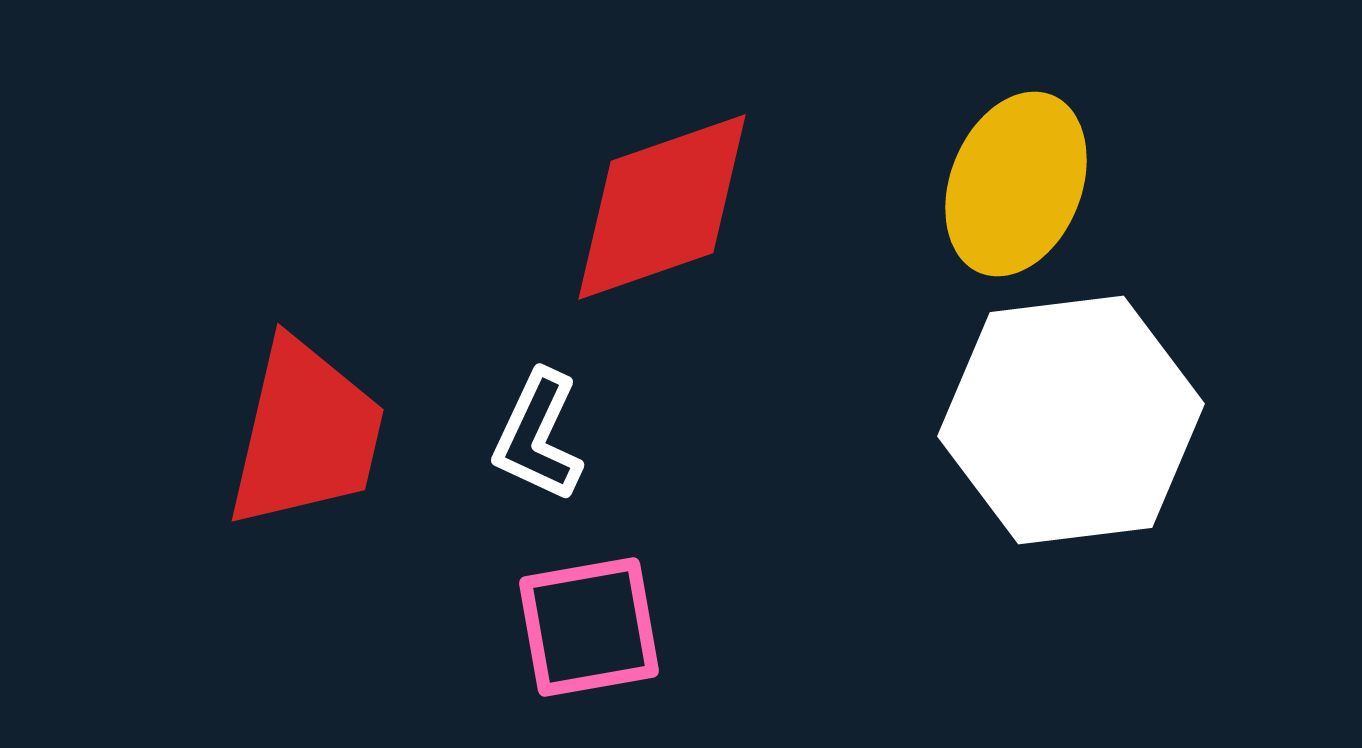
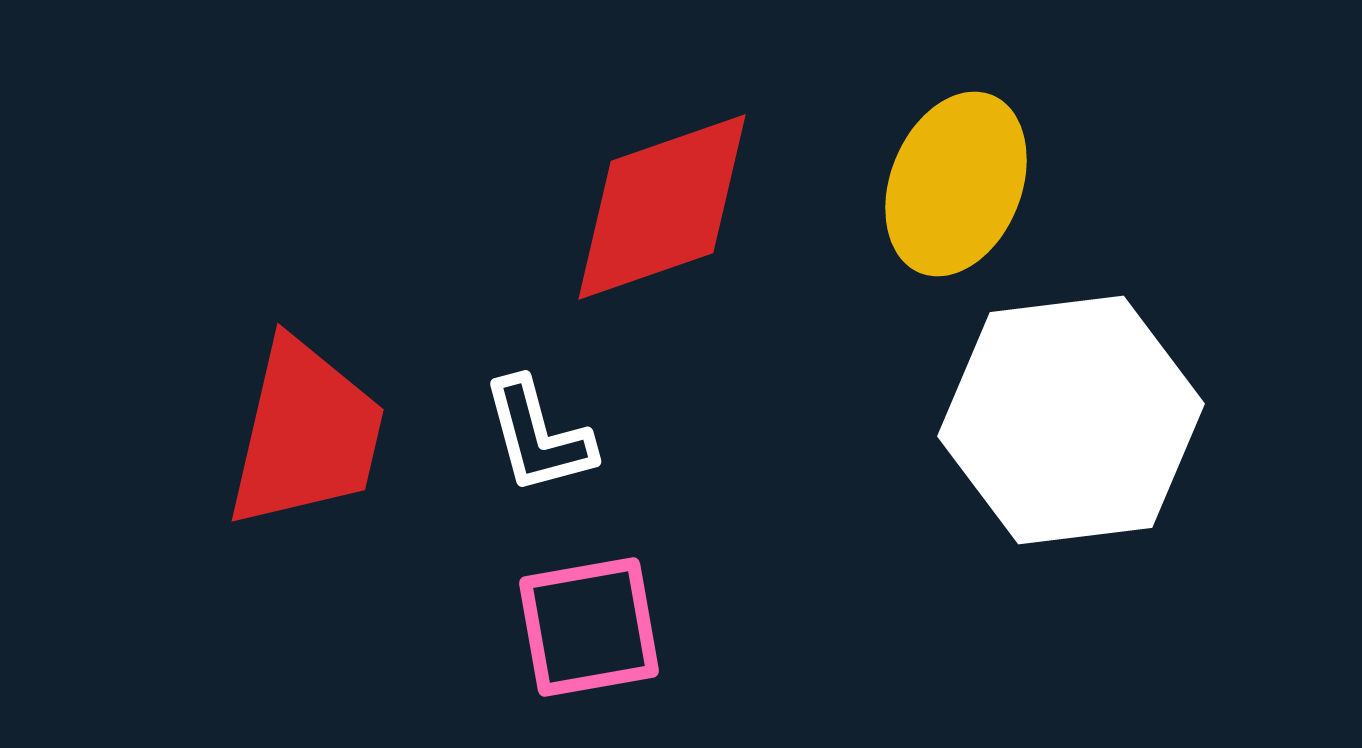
yellow ellipse: moved 60 px left
white L-shape: rotated 40 degrees counterclockwise
